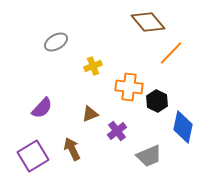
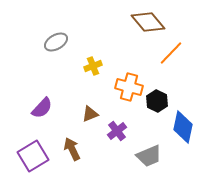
orange cross: rotated 8 degrees clockwise
